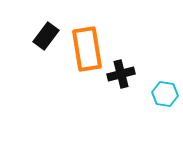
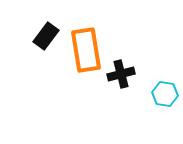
orange rectangle: moved 1 px left, 1 px down
